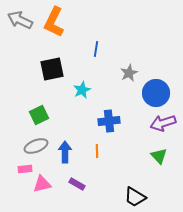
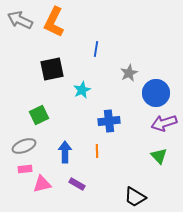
purple arrow: moved 1 px right
gray ellipse: moved 12 px left
